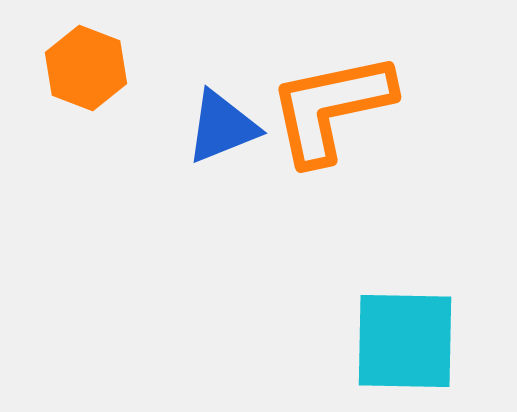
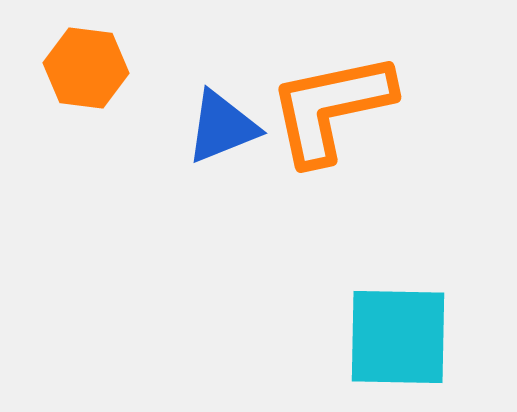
orange hexagon: rotated 14 degrees counterclockwise
cyan square: moved 7 px left, 4 px up
